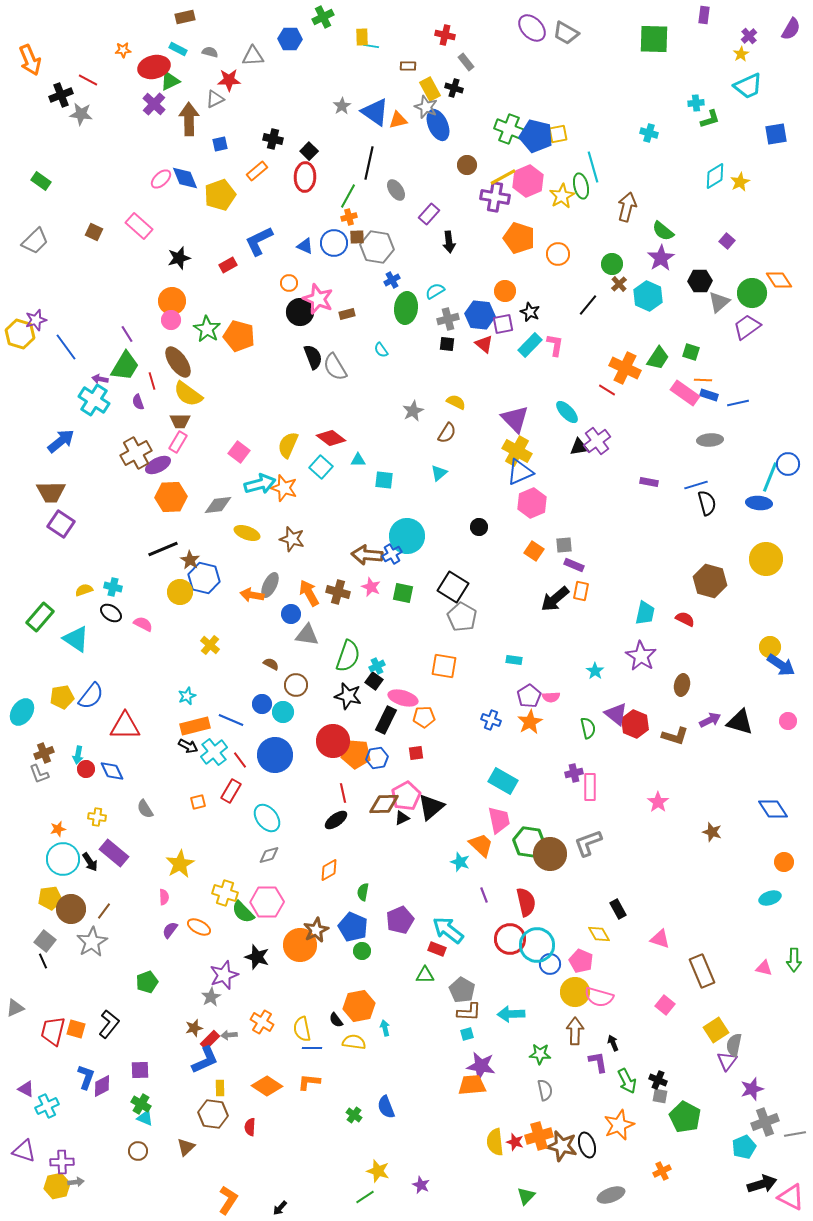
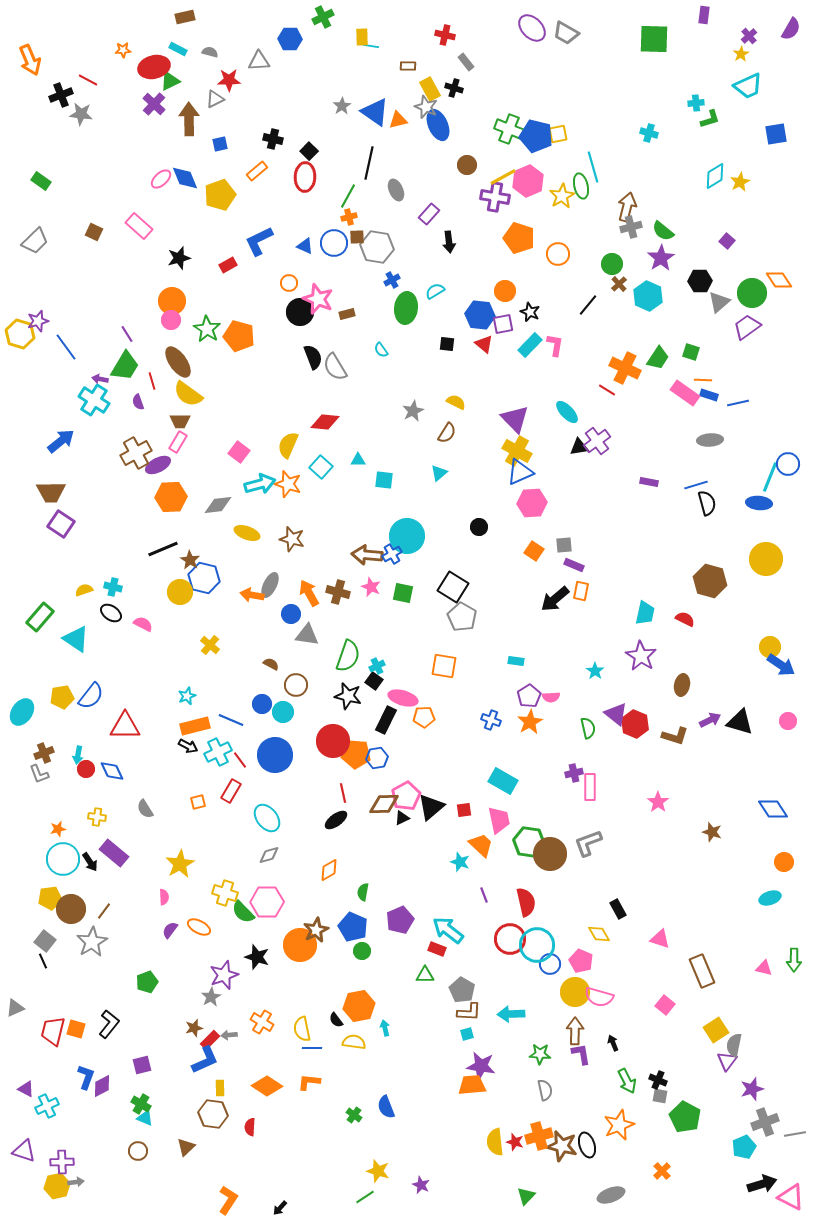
gray triangle at (253, 56): moved 6 px right, 5 px down
gray ellipse at (396, 190): rotated 10 degrees clockwise
gray cross at (448, 319): moved 183 px right, 92 px up
purple star at (36, 320): moved 2 px right, 1 px down
red diamond at (331, 438): moved 6 px left, 16 px up; rotated 32 degrees counterclockwise
orange star at (284, 488): moved 4 px right, 4 px up
pink hexagon at (532, 503): rotated 20 degrees clockwise
cyan rectangle at (514, 660): moved 2 px right, 1 px down
cyan cross at (214, 752): moved 4 px right; rotated 12 degrees clockwise
red square at (416, 753): moved 48 px right, 57 px down
purple L-shape at (598, 1062): moved 17 px left, 8 px up
purple square at (140, 1070): moved 2 px right, 5 px up; rotated 12 degrees counterclockwise
orange cross at (662, 1171): rotated 18 degrees counterclockwise
